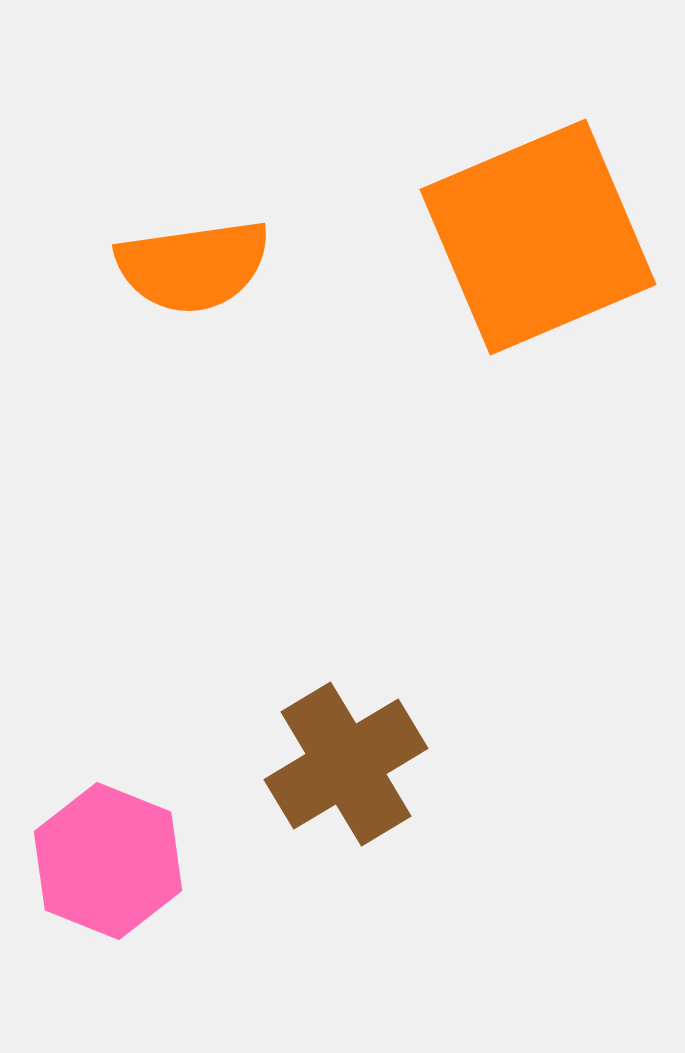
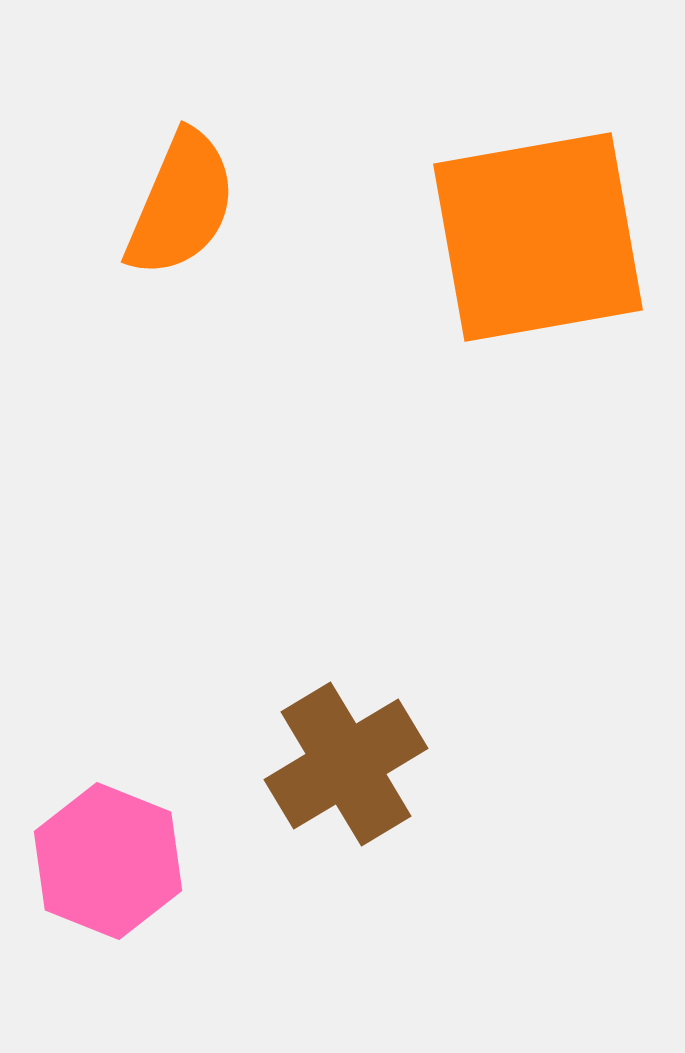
orange square: rotated 13 degrees clockwise
orange semicircle: moved 12 px left, 62 px up; rotated 59 degrees counterclockwise
